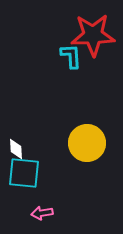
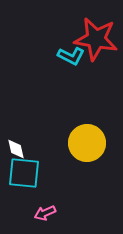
red star: moved 3 px right, 4 px down; rotated 12 degrees clockwise
cyan L-shape: rotated 120 degrees clockwise
white diamond: rotated 10 degrees counterclockwise
pink arrow: moved 3 px right; rotated 15 degrees counterclockwise
